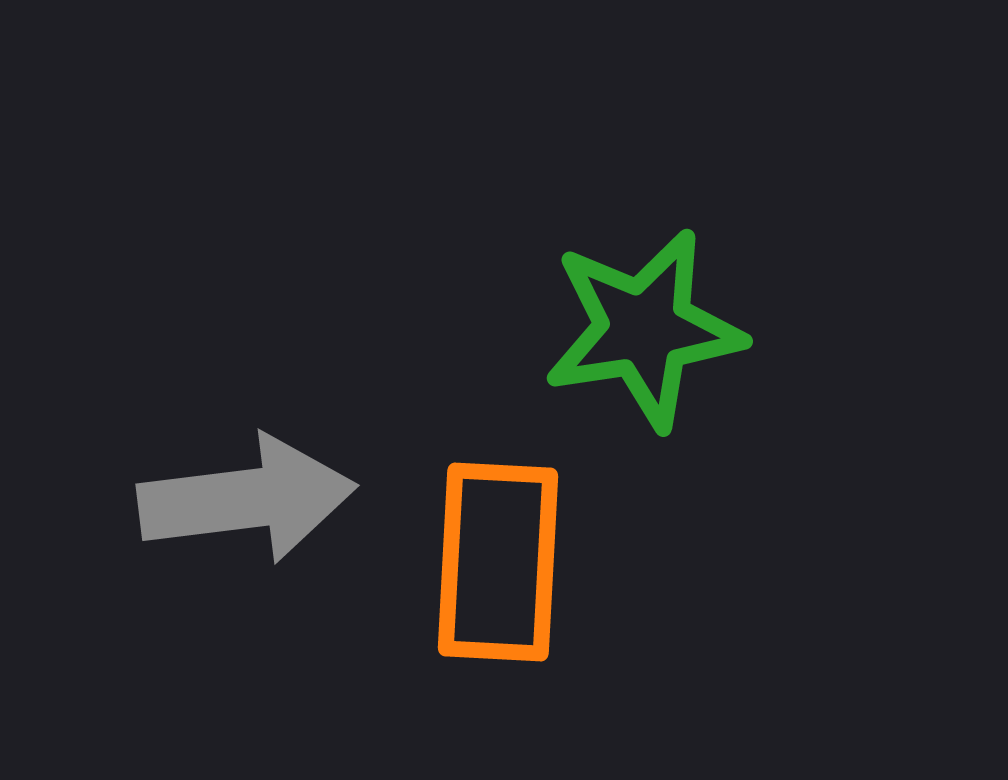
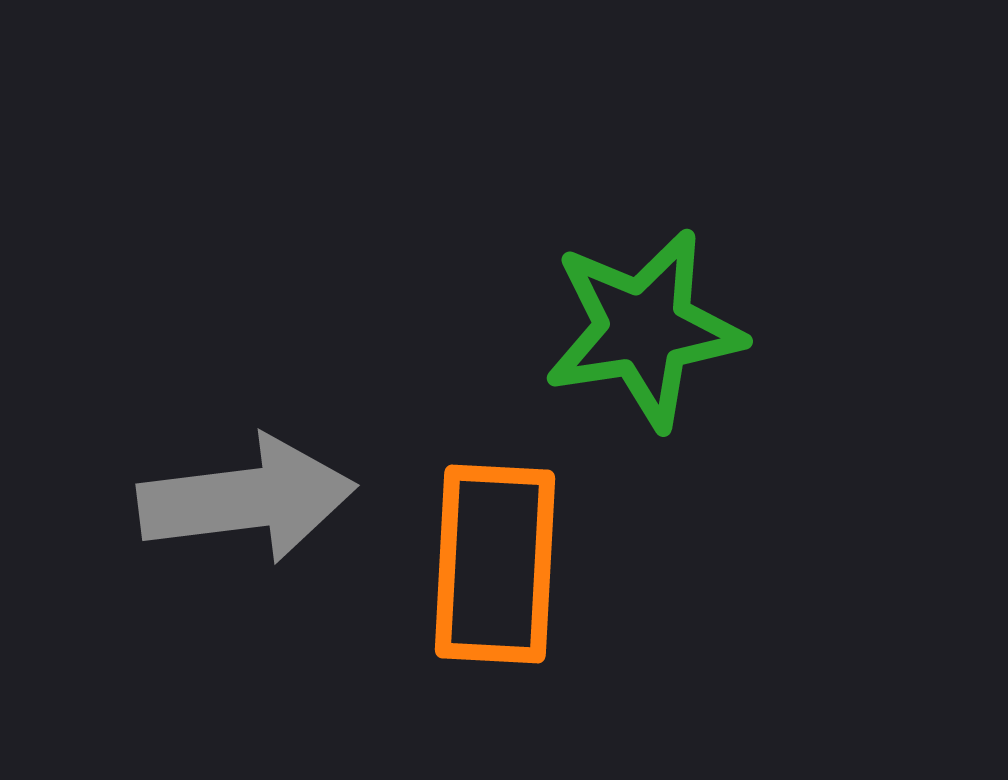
orange rectangle: moved 3 px left, 2 px down
